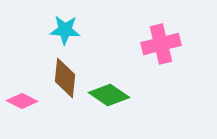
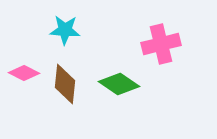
brown diamond: moved 6 px down
green diamond: moved 10 px right, 11 px up
pink diamond: moved 2 px right, 28 px up
